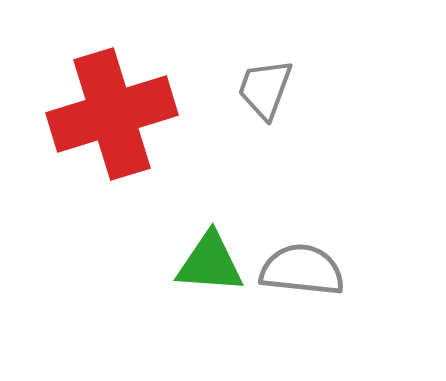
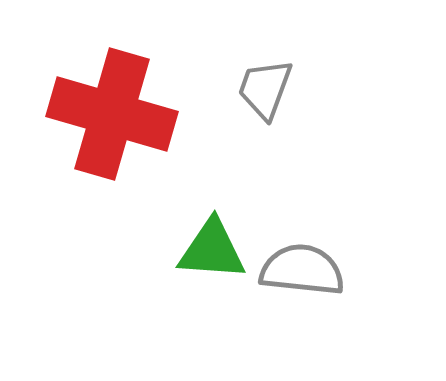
red cross: rotated 33 degrees clockwise
green triangle: moved 2 px right, 13 px up
